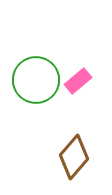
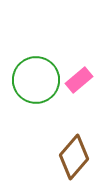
pink rectangle: moved 1 px right, 1 px up
